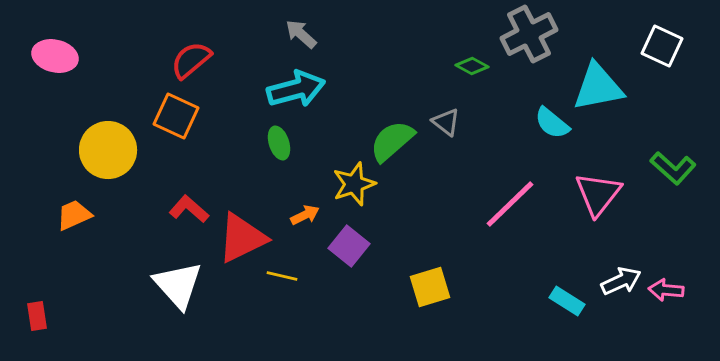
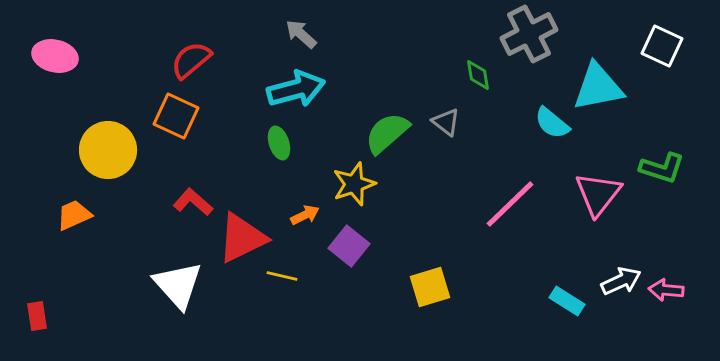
green diamond: moved 6 px right, 9 px down; rotated 52 degrees clockwise
green semicircle: moved 5 px left, 8 px up
green L-shape: moved 11 px left; rotated 24 degrees counterclockwise
red L-shape: moved 4 px right, 7 px up
